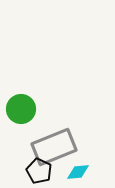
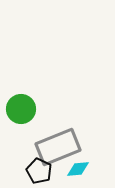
gray rectangle: moved 4 px right
cyan diamond: moved 3 px up
